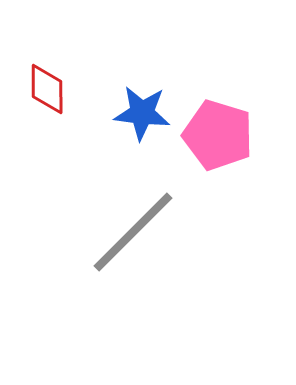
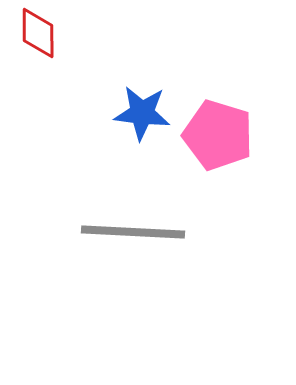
red diamond: moved 9 px left, 56 px up
gray line: rotated 48 degrees clockwise
